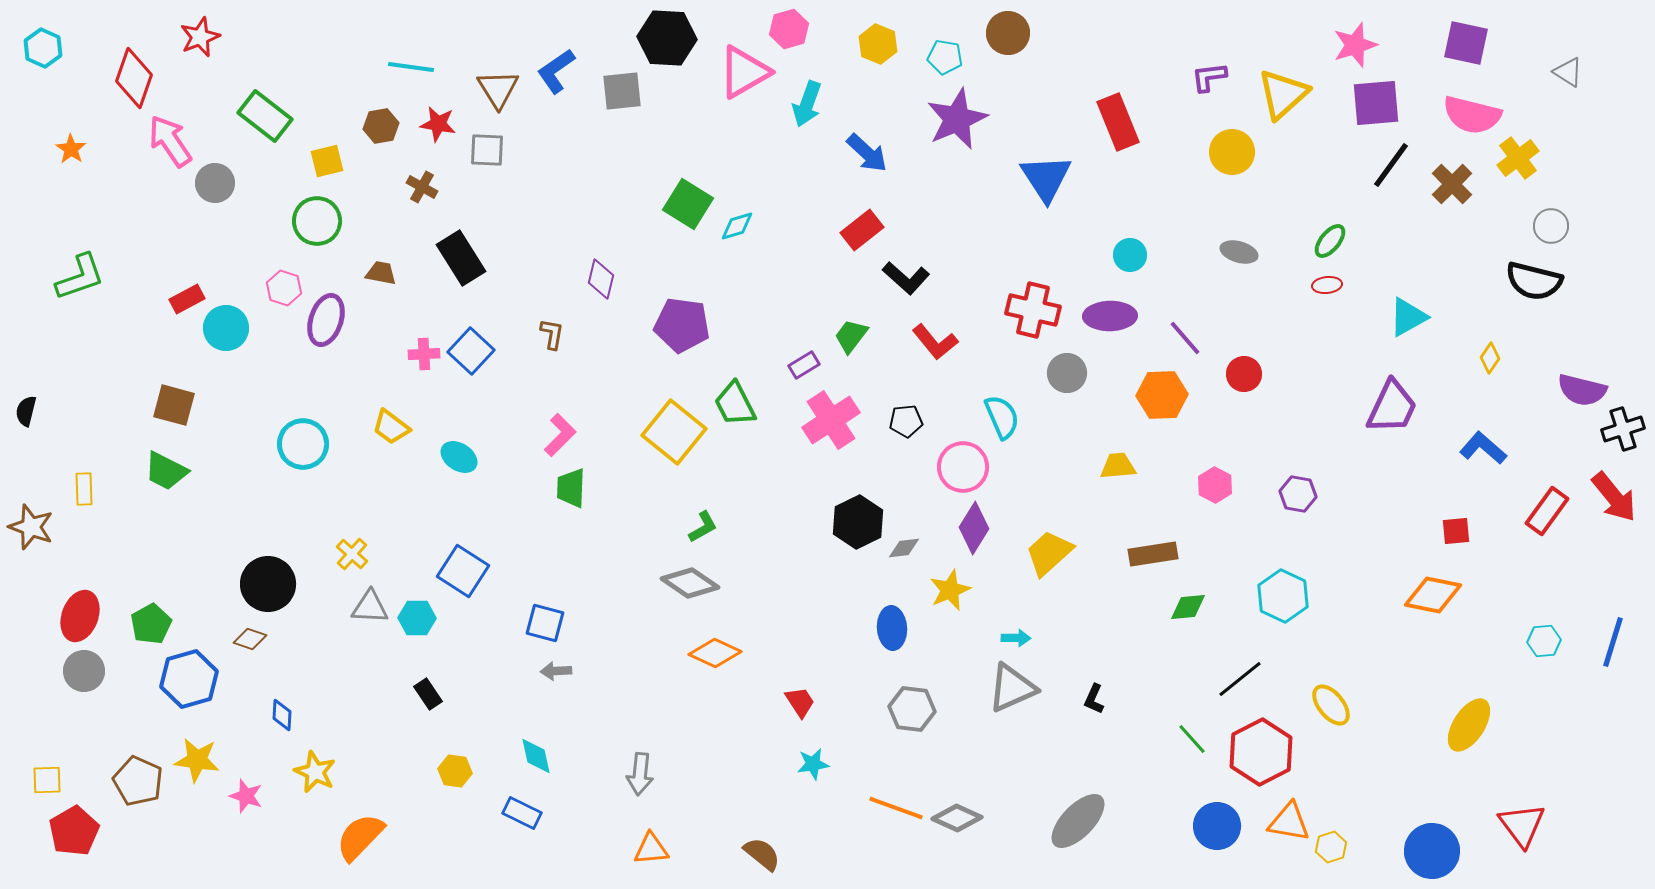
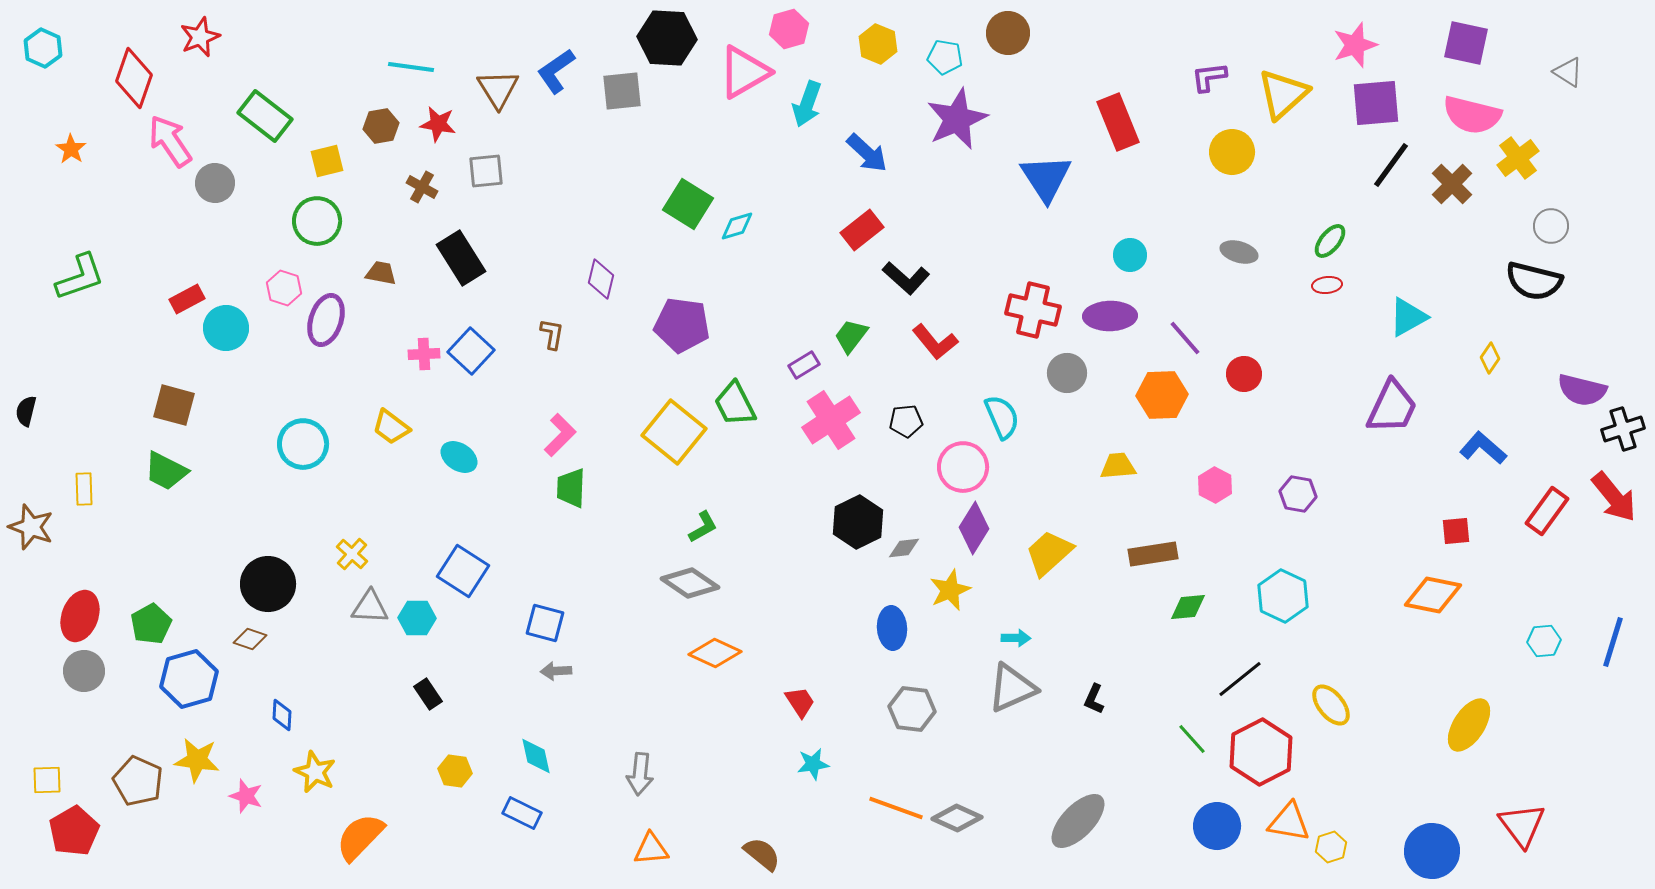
gray square at (487, 150): moved 1 px left, 21 px down; rotated 9 degrees counterclockwise
